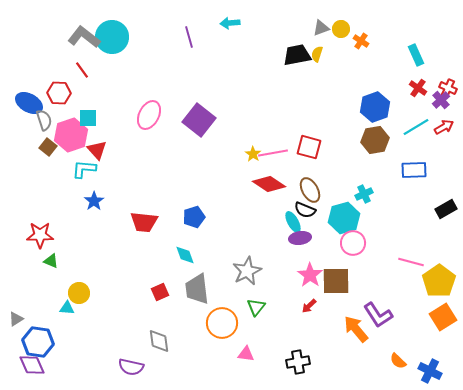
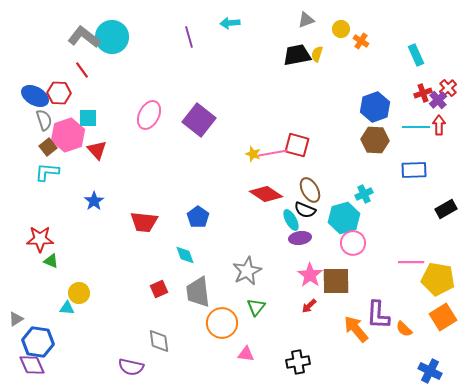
gray triangle at (321, 28): moved 15 px left, 8 px up
red cross at (418, 88): moved 5 px right, 5 px down; rotated 36 degrees clockwise
red cross at (448, 88): rotated 24 degrees clockwise
purple cross at (441, 100): moved 3 px left
blue ellipse at (29, 103): moved 6 px right, 7 px up
cyan line at (416, 127): rotated 32 degrees clockwise
red arrow at (444, 127): moved 5 px left, 2 px up; rotated 60 degrees counterclockwise
pink hexagon at (71, 135): moved 3 px left
brown hexagon at (375, 140): rotated 12 degrees clockwise
brown square at (48, 147): rotated 12 degrees clockwise
red square at (309, 147): moved 12 px left, 2 px up
yellow star at (253, 154): rotated 14 degrees counterclockwise
cyan L-shape at (84, 169): moved 37 px left, 3 px down
red diamond at (269, 184): moved 3 px left, 10 px down
blue pentagon at (194, 217): moved 4 px right; rotated 20 degrees counterclockwise
cyan ellipse at (293, 222): moved 2 px left, 2 px up
red star at (40, 235): moved 4 px down
pink line at (411, 262): rotated 15 degrees counterclockwise
yellow pentagon at (439, 281): moved 1 px left, 2 px up; rotated 28 degrees counterclockwise
gray trapezoid at (197, 289): moved 1 px right, 3 px down
red square at (160, 292): moved 1 px left, 3 px up
purple L-shape at (378, 315): rotated 36 degrees clockwise
orange semicircle at (398, 361): moved 6 px right, 32 px up
